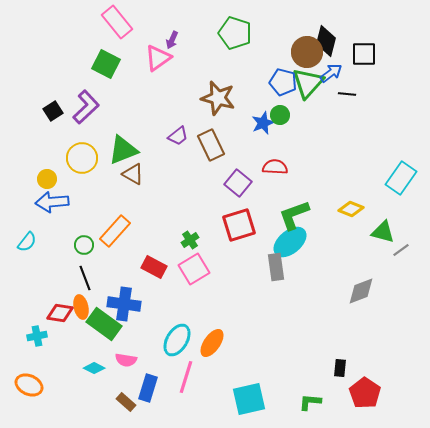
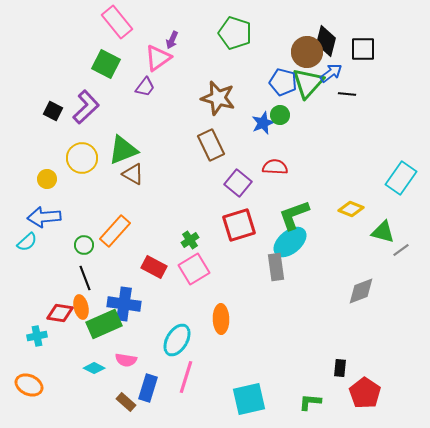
black square at (364, 54): moved 1 px left, 5 px up
black square at (53, 111): rotated 30 degrees counterclockwise
purple trapezoid at (178, 136): moved 33 px left, 49 px up; rotated 15 degrees counterclockwise
blue arrow at (52, 202): moved 8 px left, 15 px down
cyan semicircle at (27, 242): rotated 10 degrees clockwise
green rectangle at (104, 324): rotated 60 degrees counterclockwise
orange ellipse at (212, 343): moved 9 px right, 24 px up; rotated 36 degrees counterclockwise
